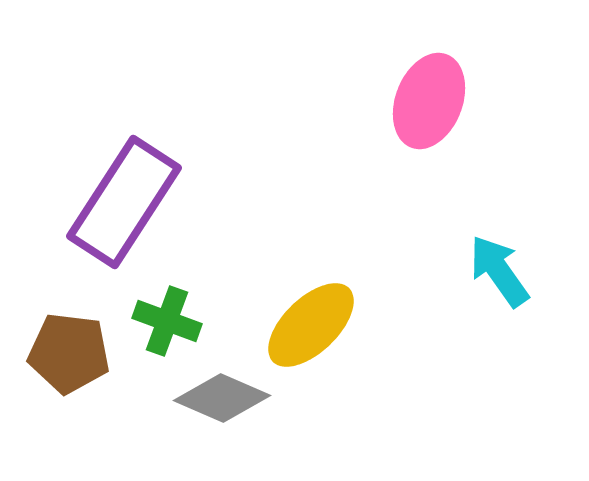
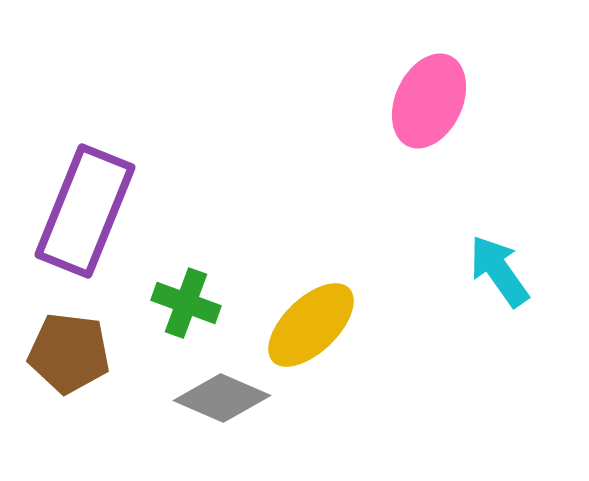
pink ellipse: rotated 4 degrees clockwise
purple rectangle: moved 39 px left, 9 px down; rotated 11 degrees counterclockwise
green cross: moved 19 px right, 18 px up
